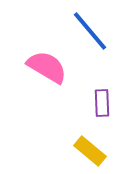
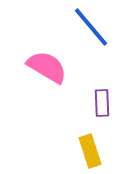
blue line: moved 1 px right, 4 px up
yellow rectangle: rotated 32 degrees clockwise
